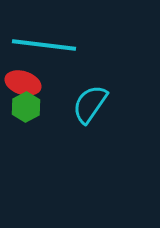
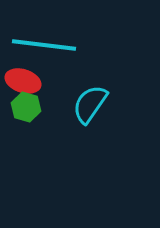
red ellipse: moved 2 px up
green hexagon: rotated 16 degrees counterclockwise
